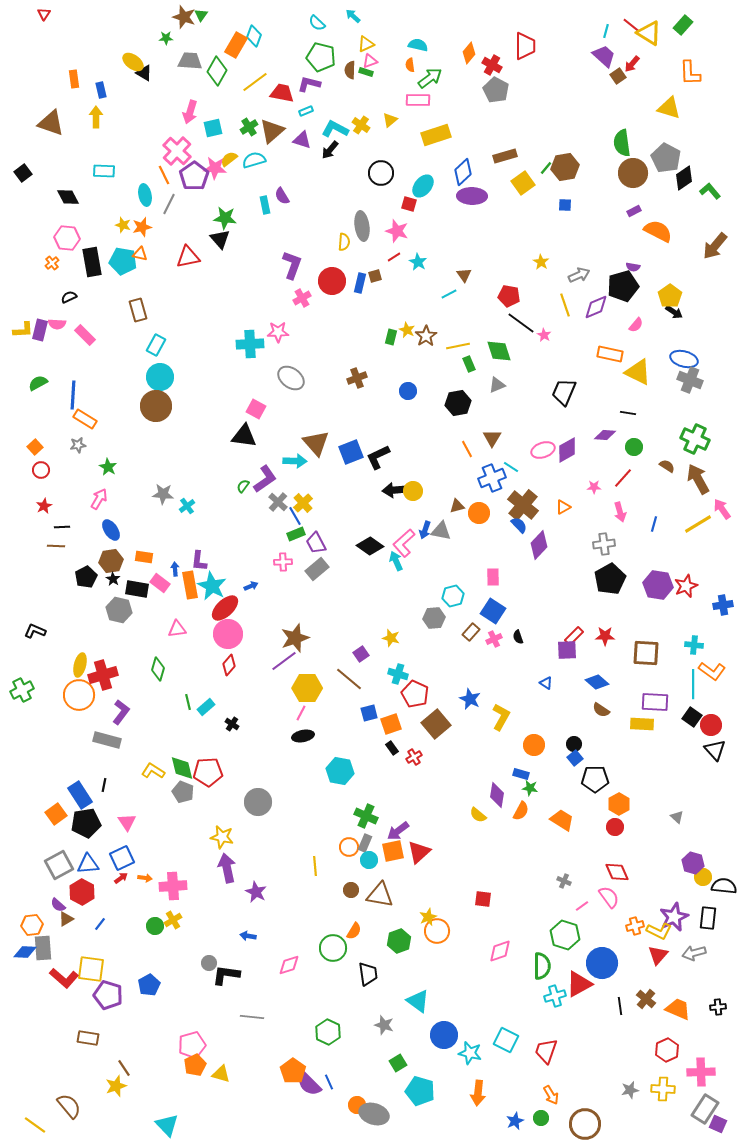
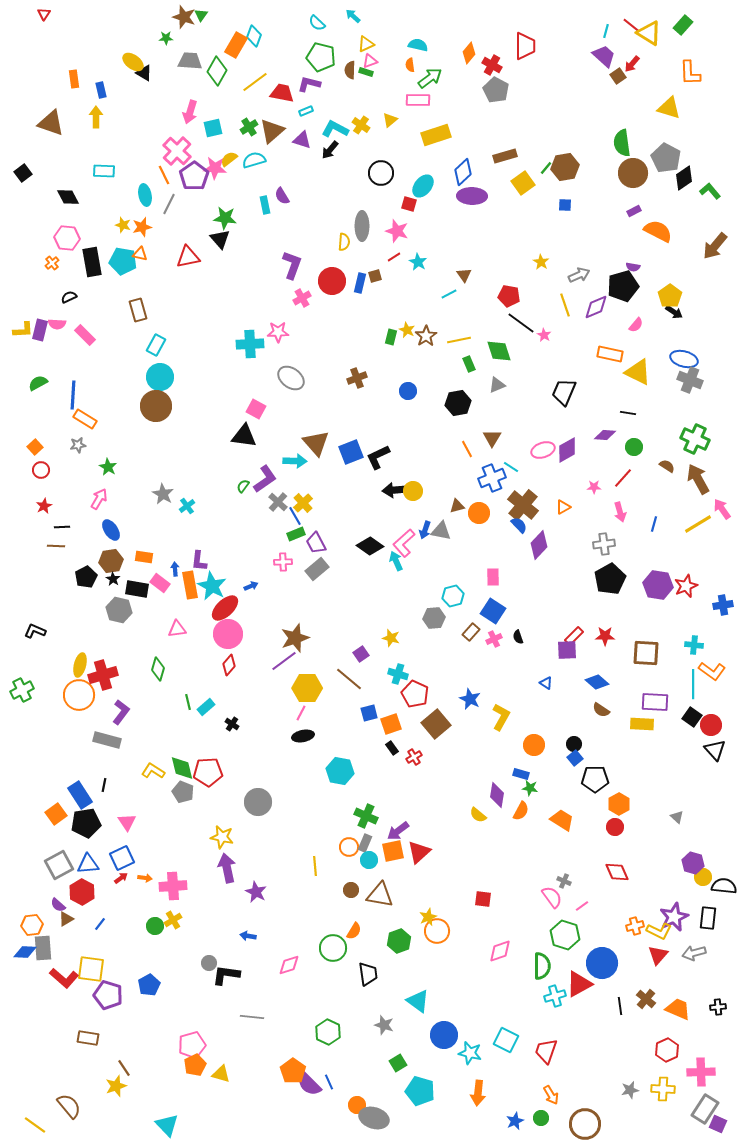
gray ellipse at (362, 226): rotated 8 degrees clockwise
yellow line at (458, 346): moved 1 px right, 6 px up
gray star at (163, 494): rotated 25 degrees clockwise
pink semicircle at (609, 897): moved 57 px left
gray ellipse at (374, 1114): moved 4 px down
